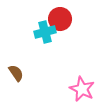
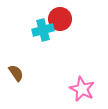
cyan cross: moved 2 px left, 2 px up
